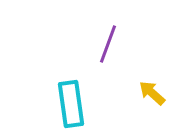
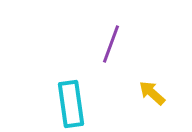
purple line: moved 3 px right
